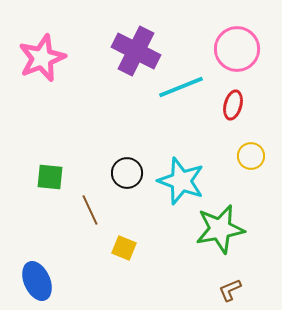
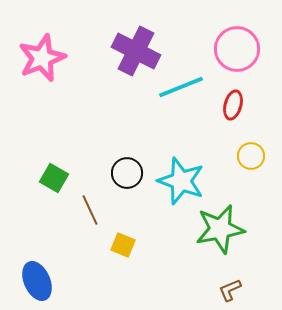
green square: moved 4 px right, 1 px down; rotated 24 degrees clockwise
yellow square: moved 1 px left, 3 px up
